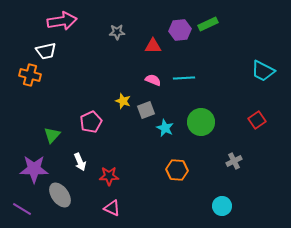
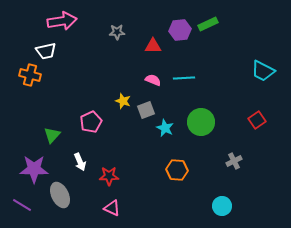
gray ellipse: rotated 10 degrees clockwise
purple line: moved 4 px up
